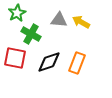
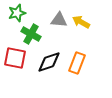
green star: rotated 12 degrees clockwise
